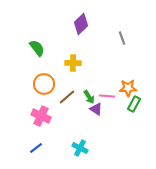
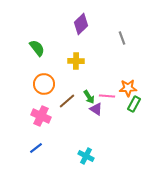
yellow cross: moved 3 px right, 2 px up
brown line: moved 4 px down
cyan cross: moved 6 px right, 8 px down
